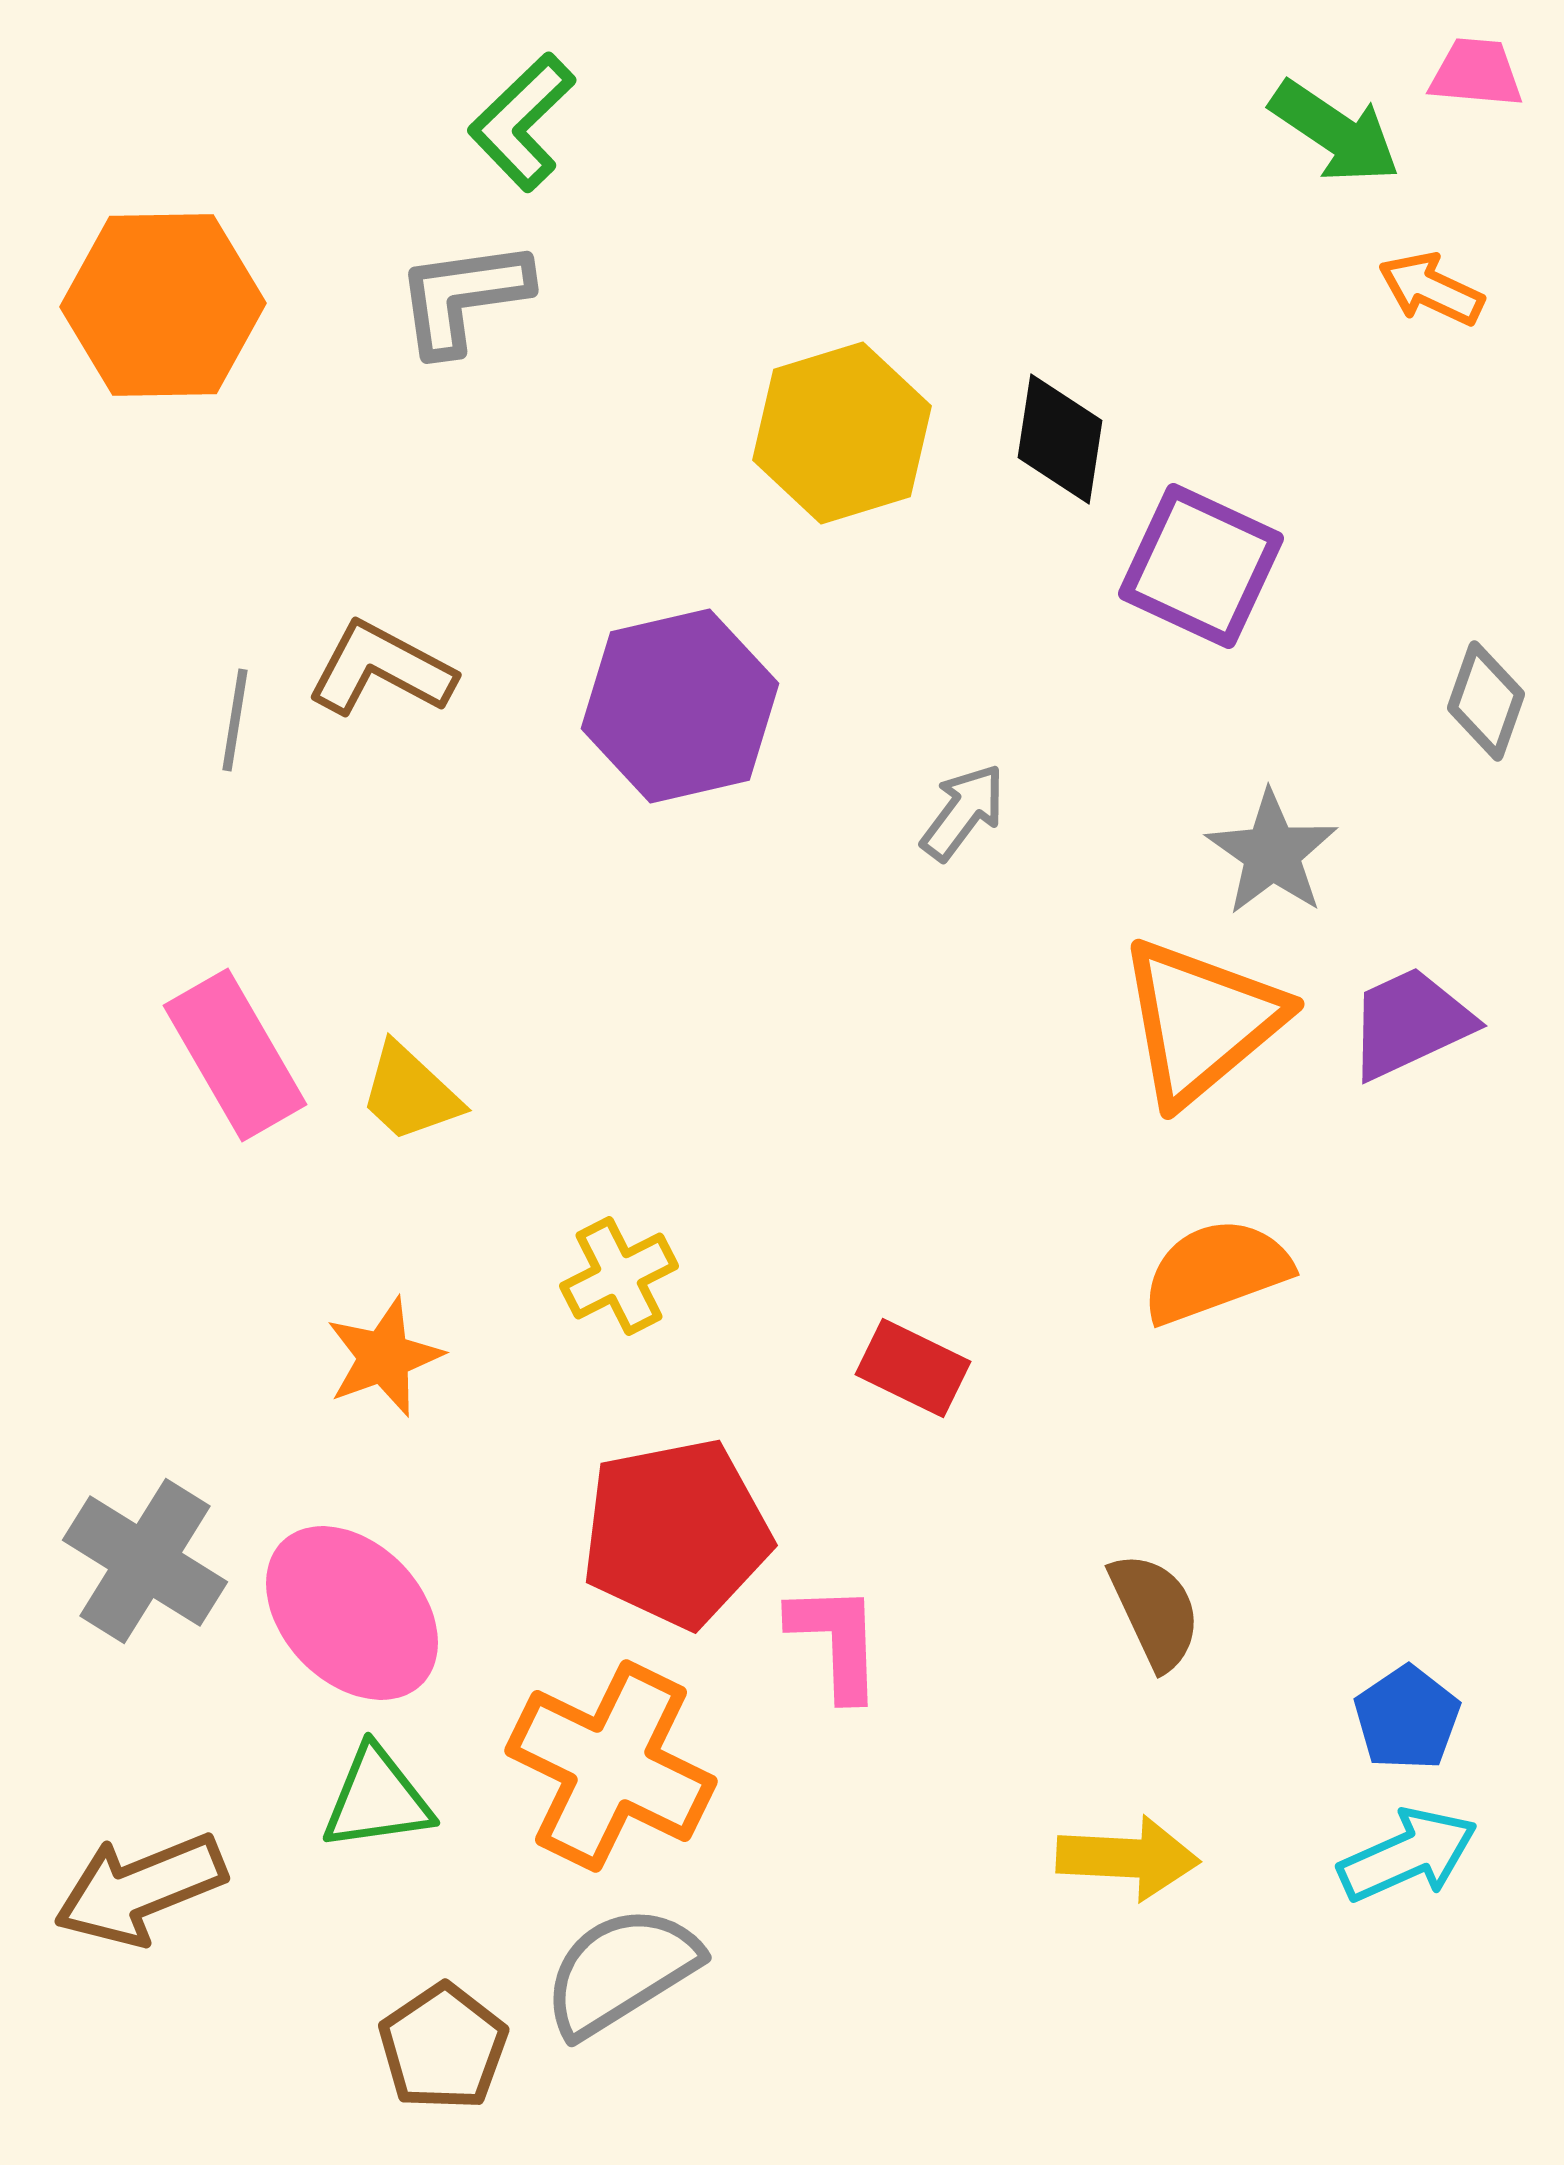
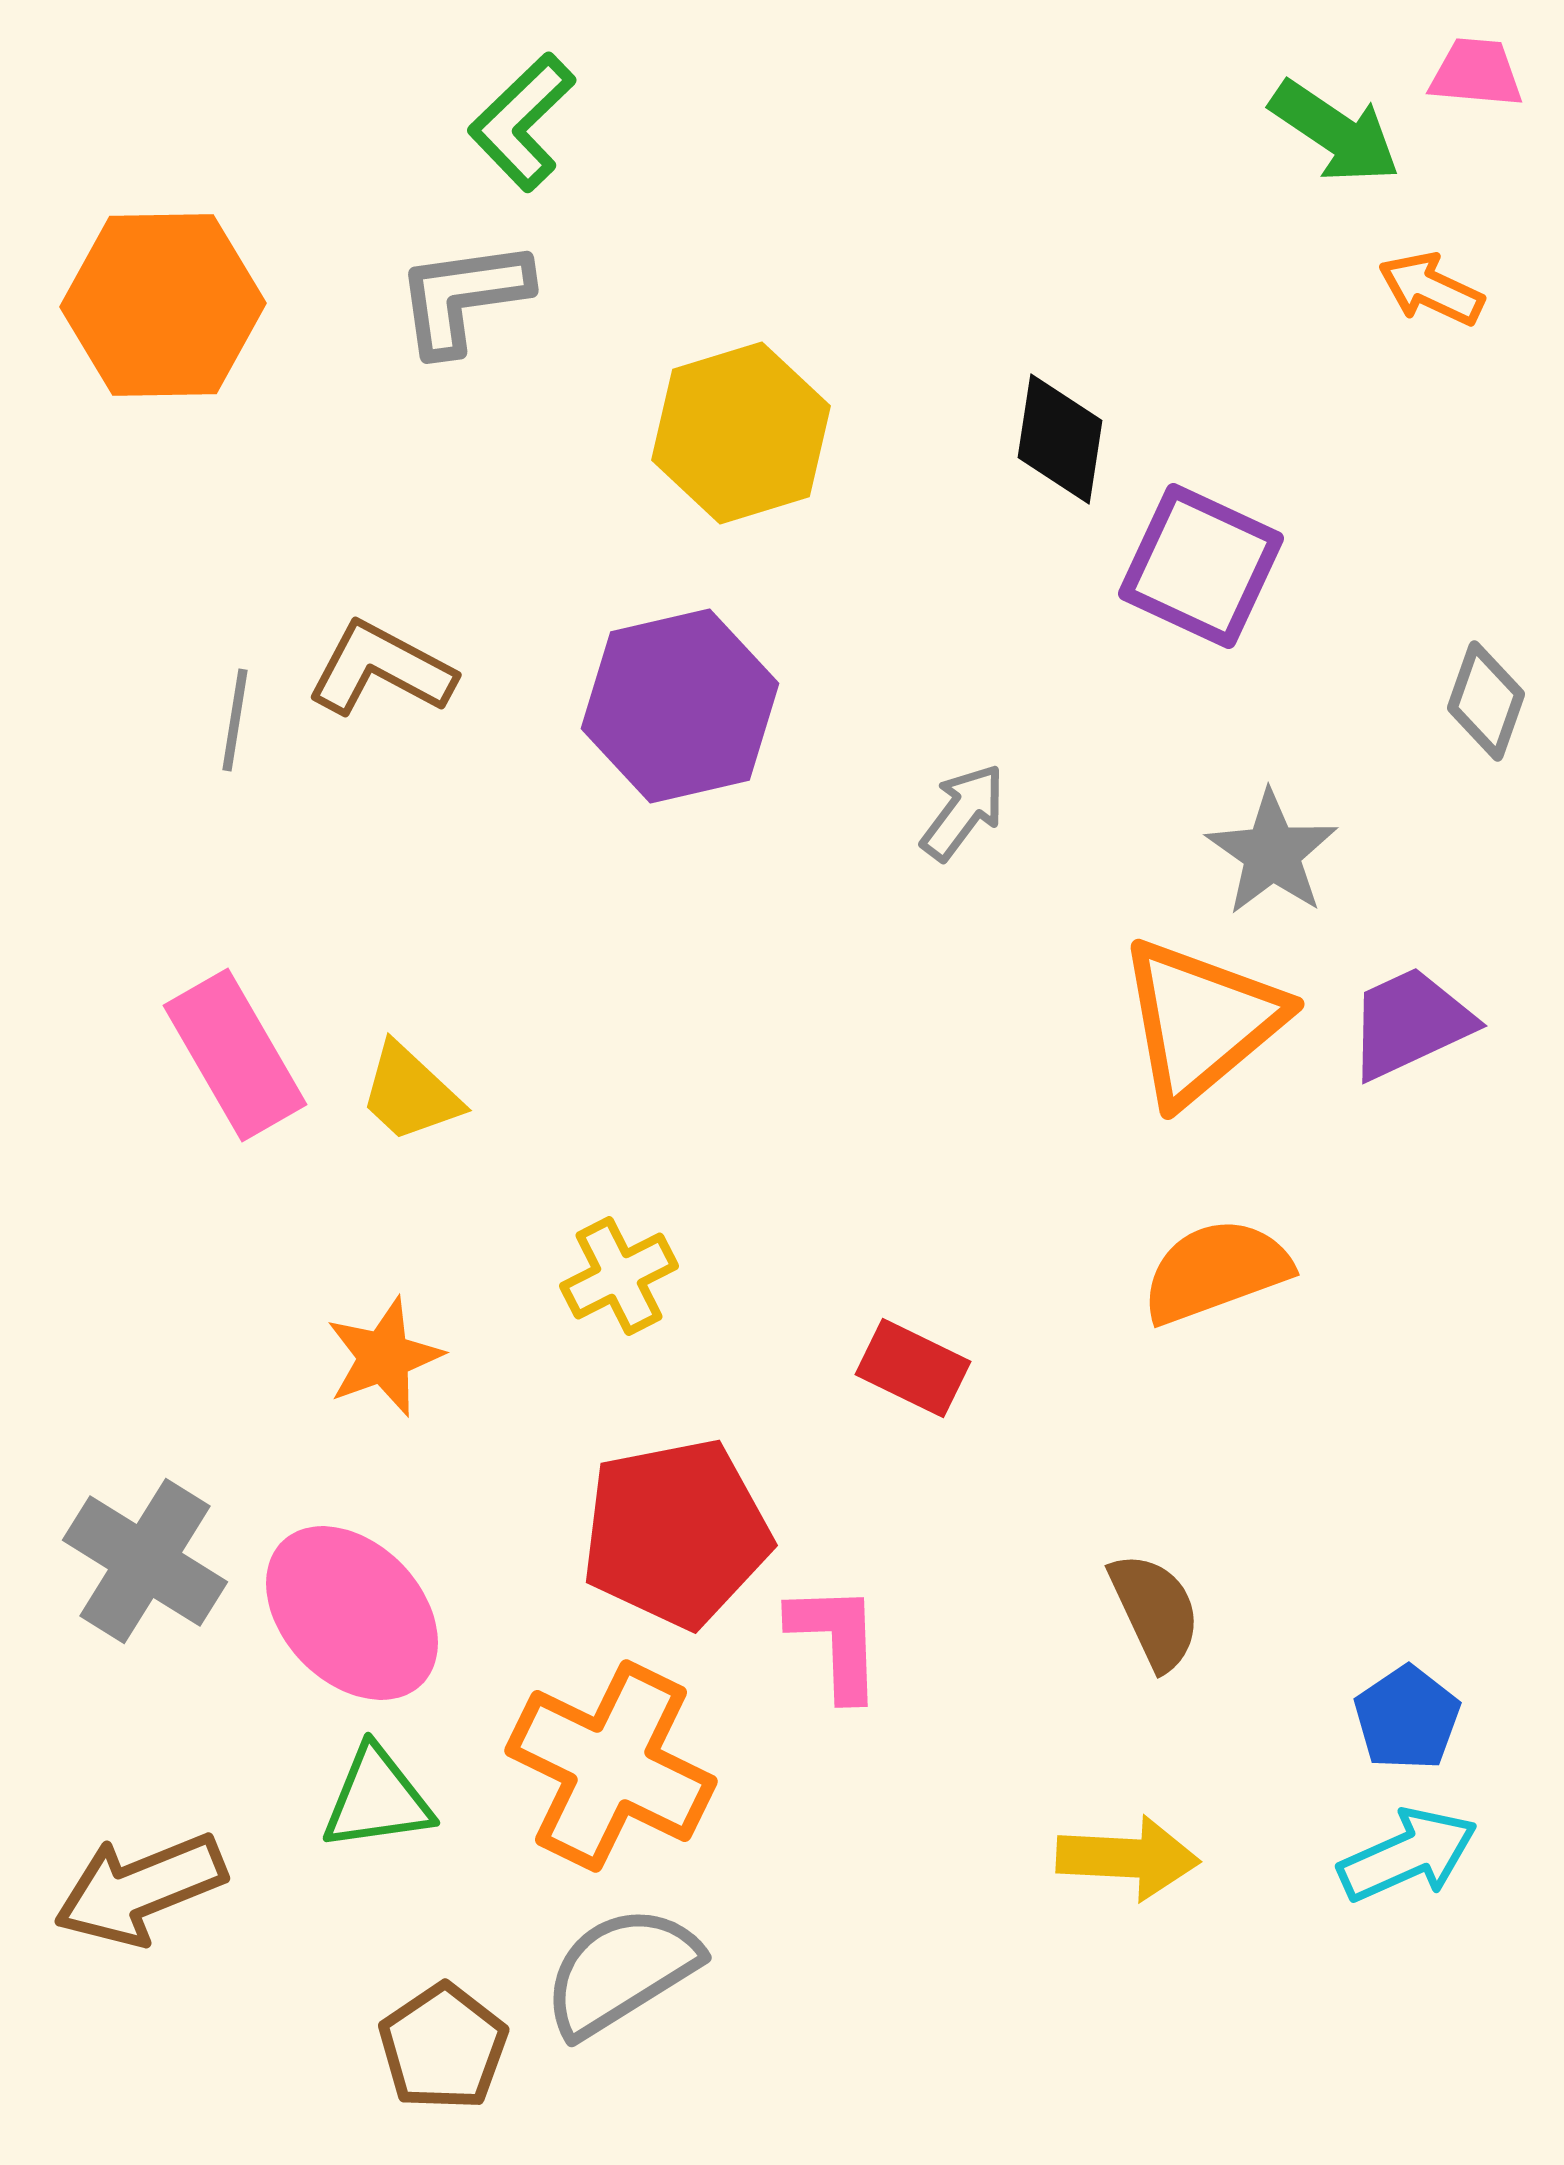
yellow hexagon: moved 101 px left
